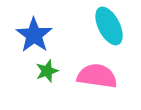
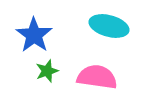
cyan ellipse: rotated 48 degrees counterclockwise
pink semicircle: moved 1 px down
